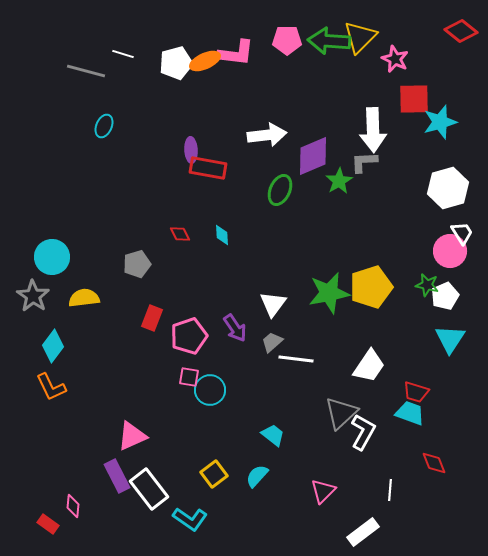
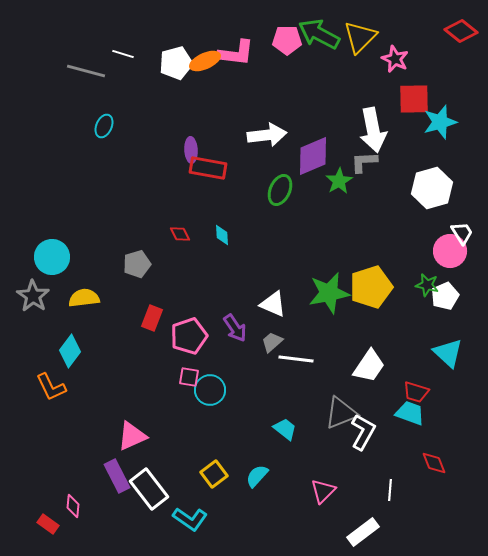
green arrow at (329, 41): moved 10 px left, 7 px up; rotated 24 degrees clockwise
white arrow at (373, 130): rotated 9 degrees counterclockwise
white hexagon at (448, 188): moved 16 px left
white triangle at (273, 304): rotated 44 degrees counterclockwise
cyan triangle at (450, 339): moved 2 px left, 14 px down; rotated 20 degrees counterclockwise
cyan diamond at (53, 346): moved 17 px right, 5 px down
gray triangle at (341, 413): rotated 21 degrees clockwise
cyan trapezoid at (273, 435): moved 12 px right, 6 px up
